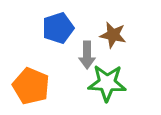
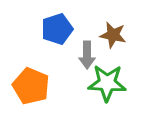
blue pentagon: moved 1 px left, 1 px down
